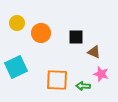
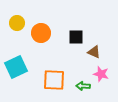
orange square: moved 3 px left
